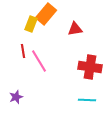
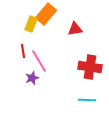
purple star: moved 16 px right, 19 px up
